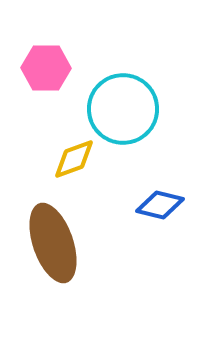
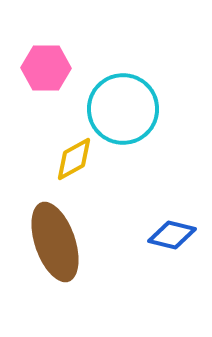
yellow diamond: rotated 9 degrees counterclockwise
blue diamond: moved 12 px right, 30 px down
brown ellipse: moved 2 px right, 1 px up
